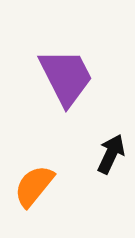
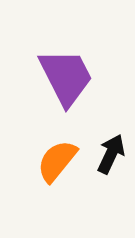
orange semicircle: moved 23 px right, 25 px up
